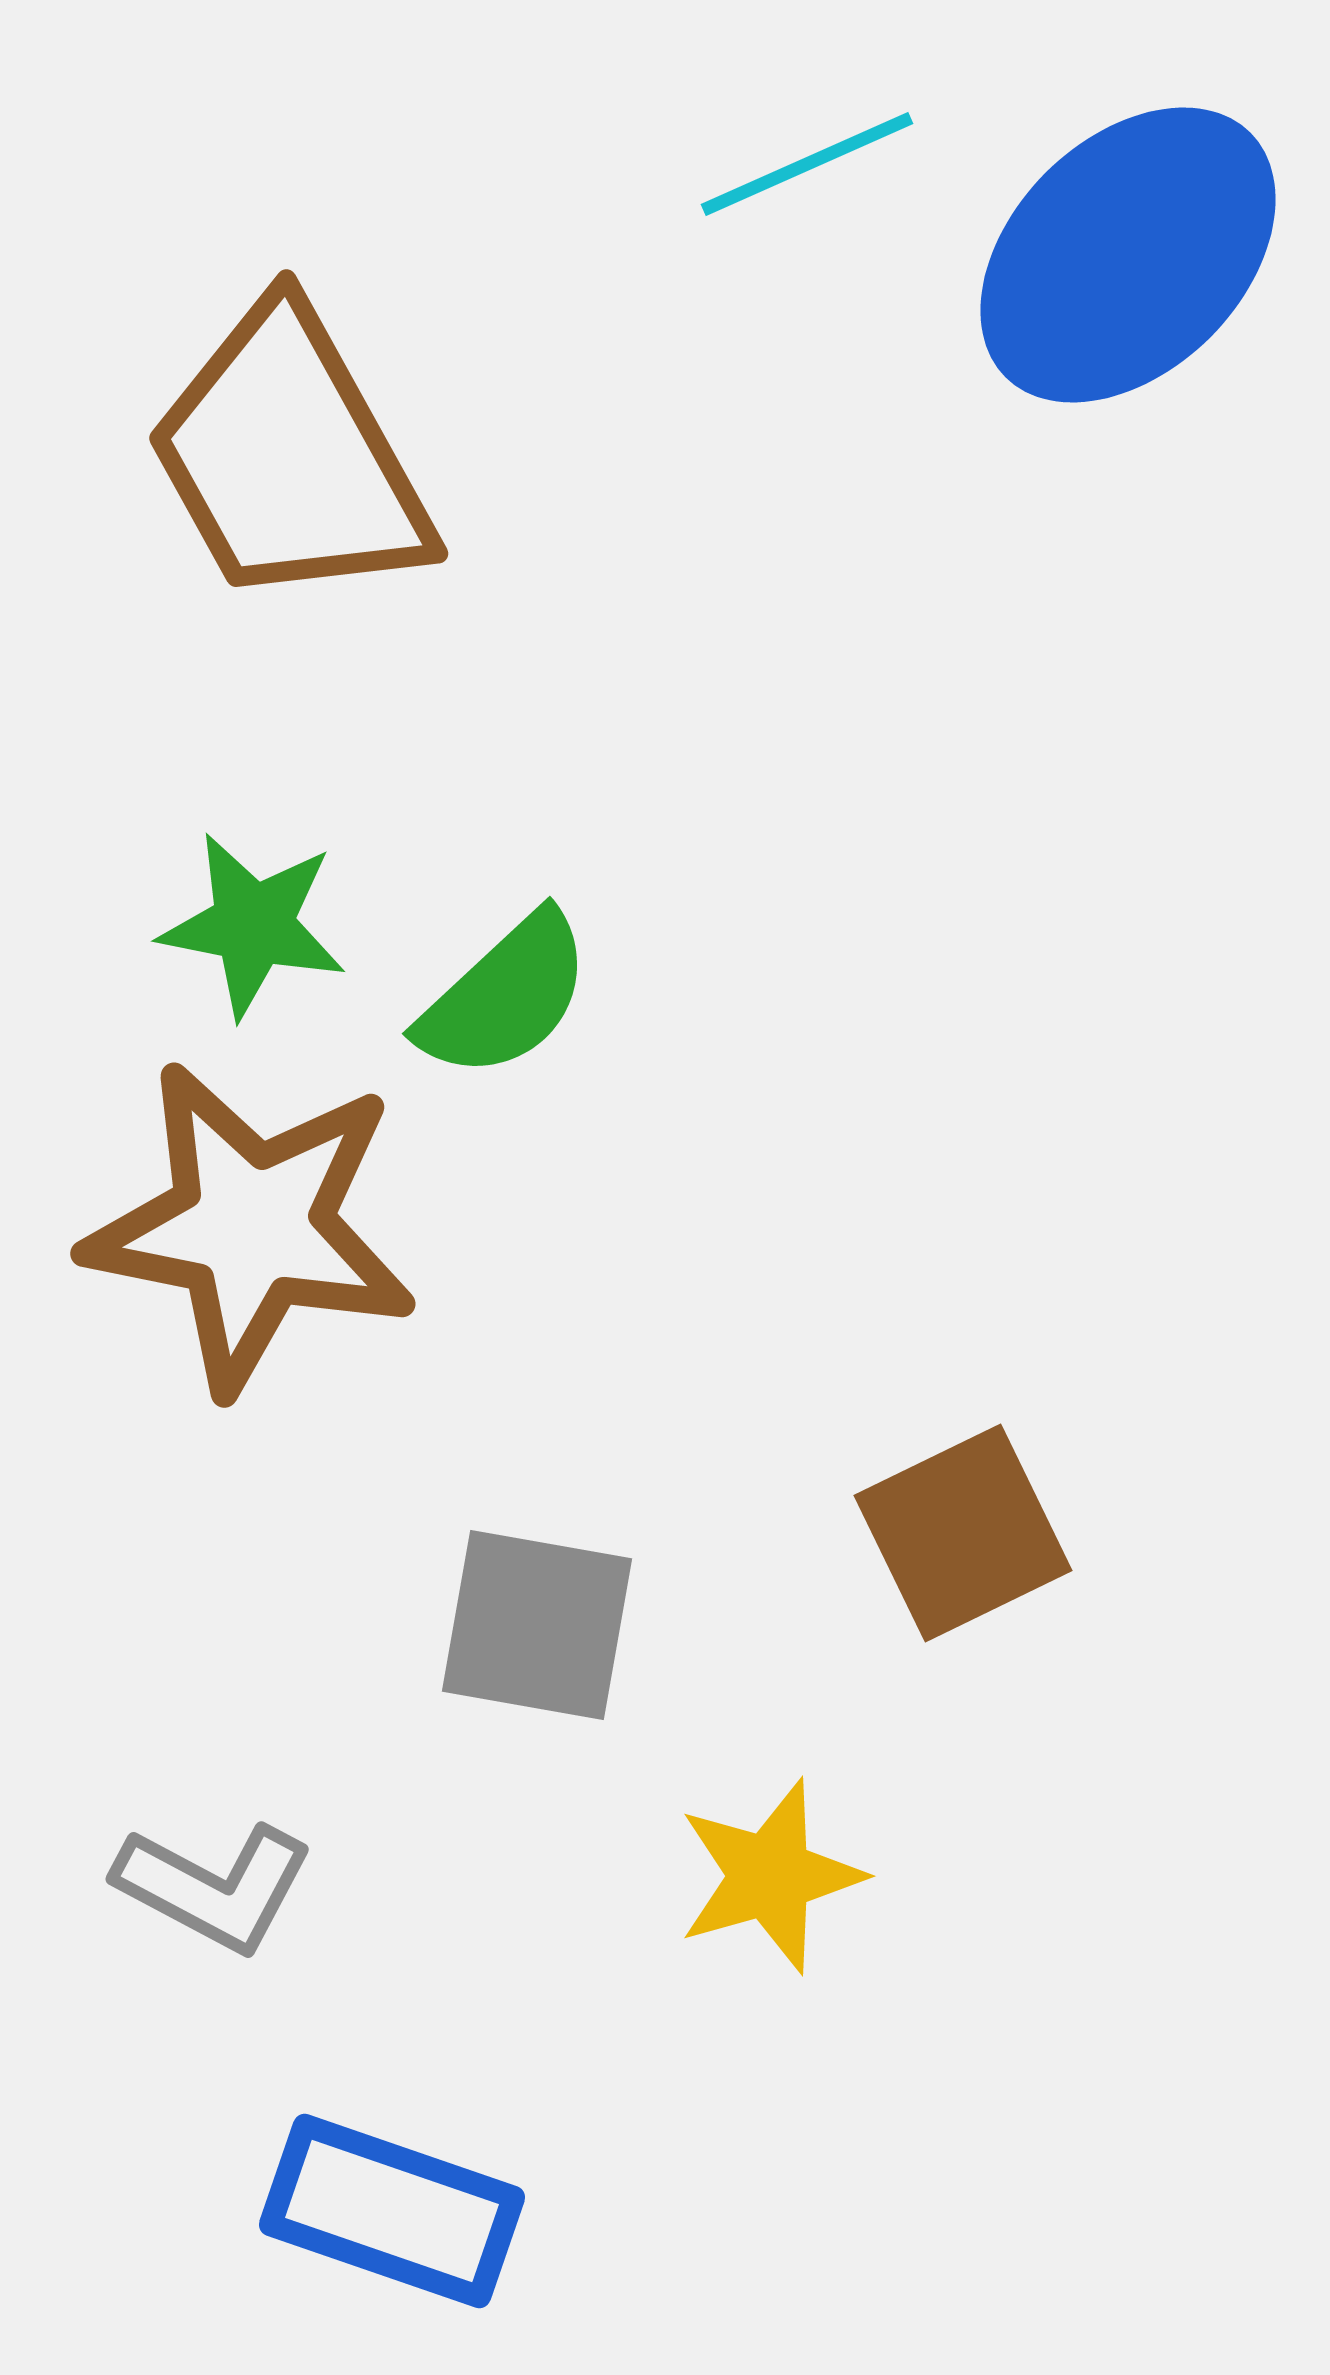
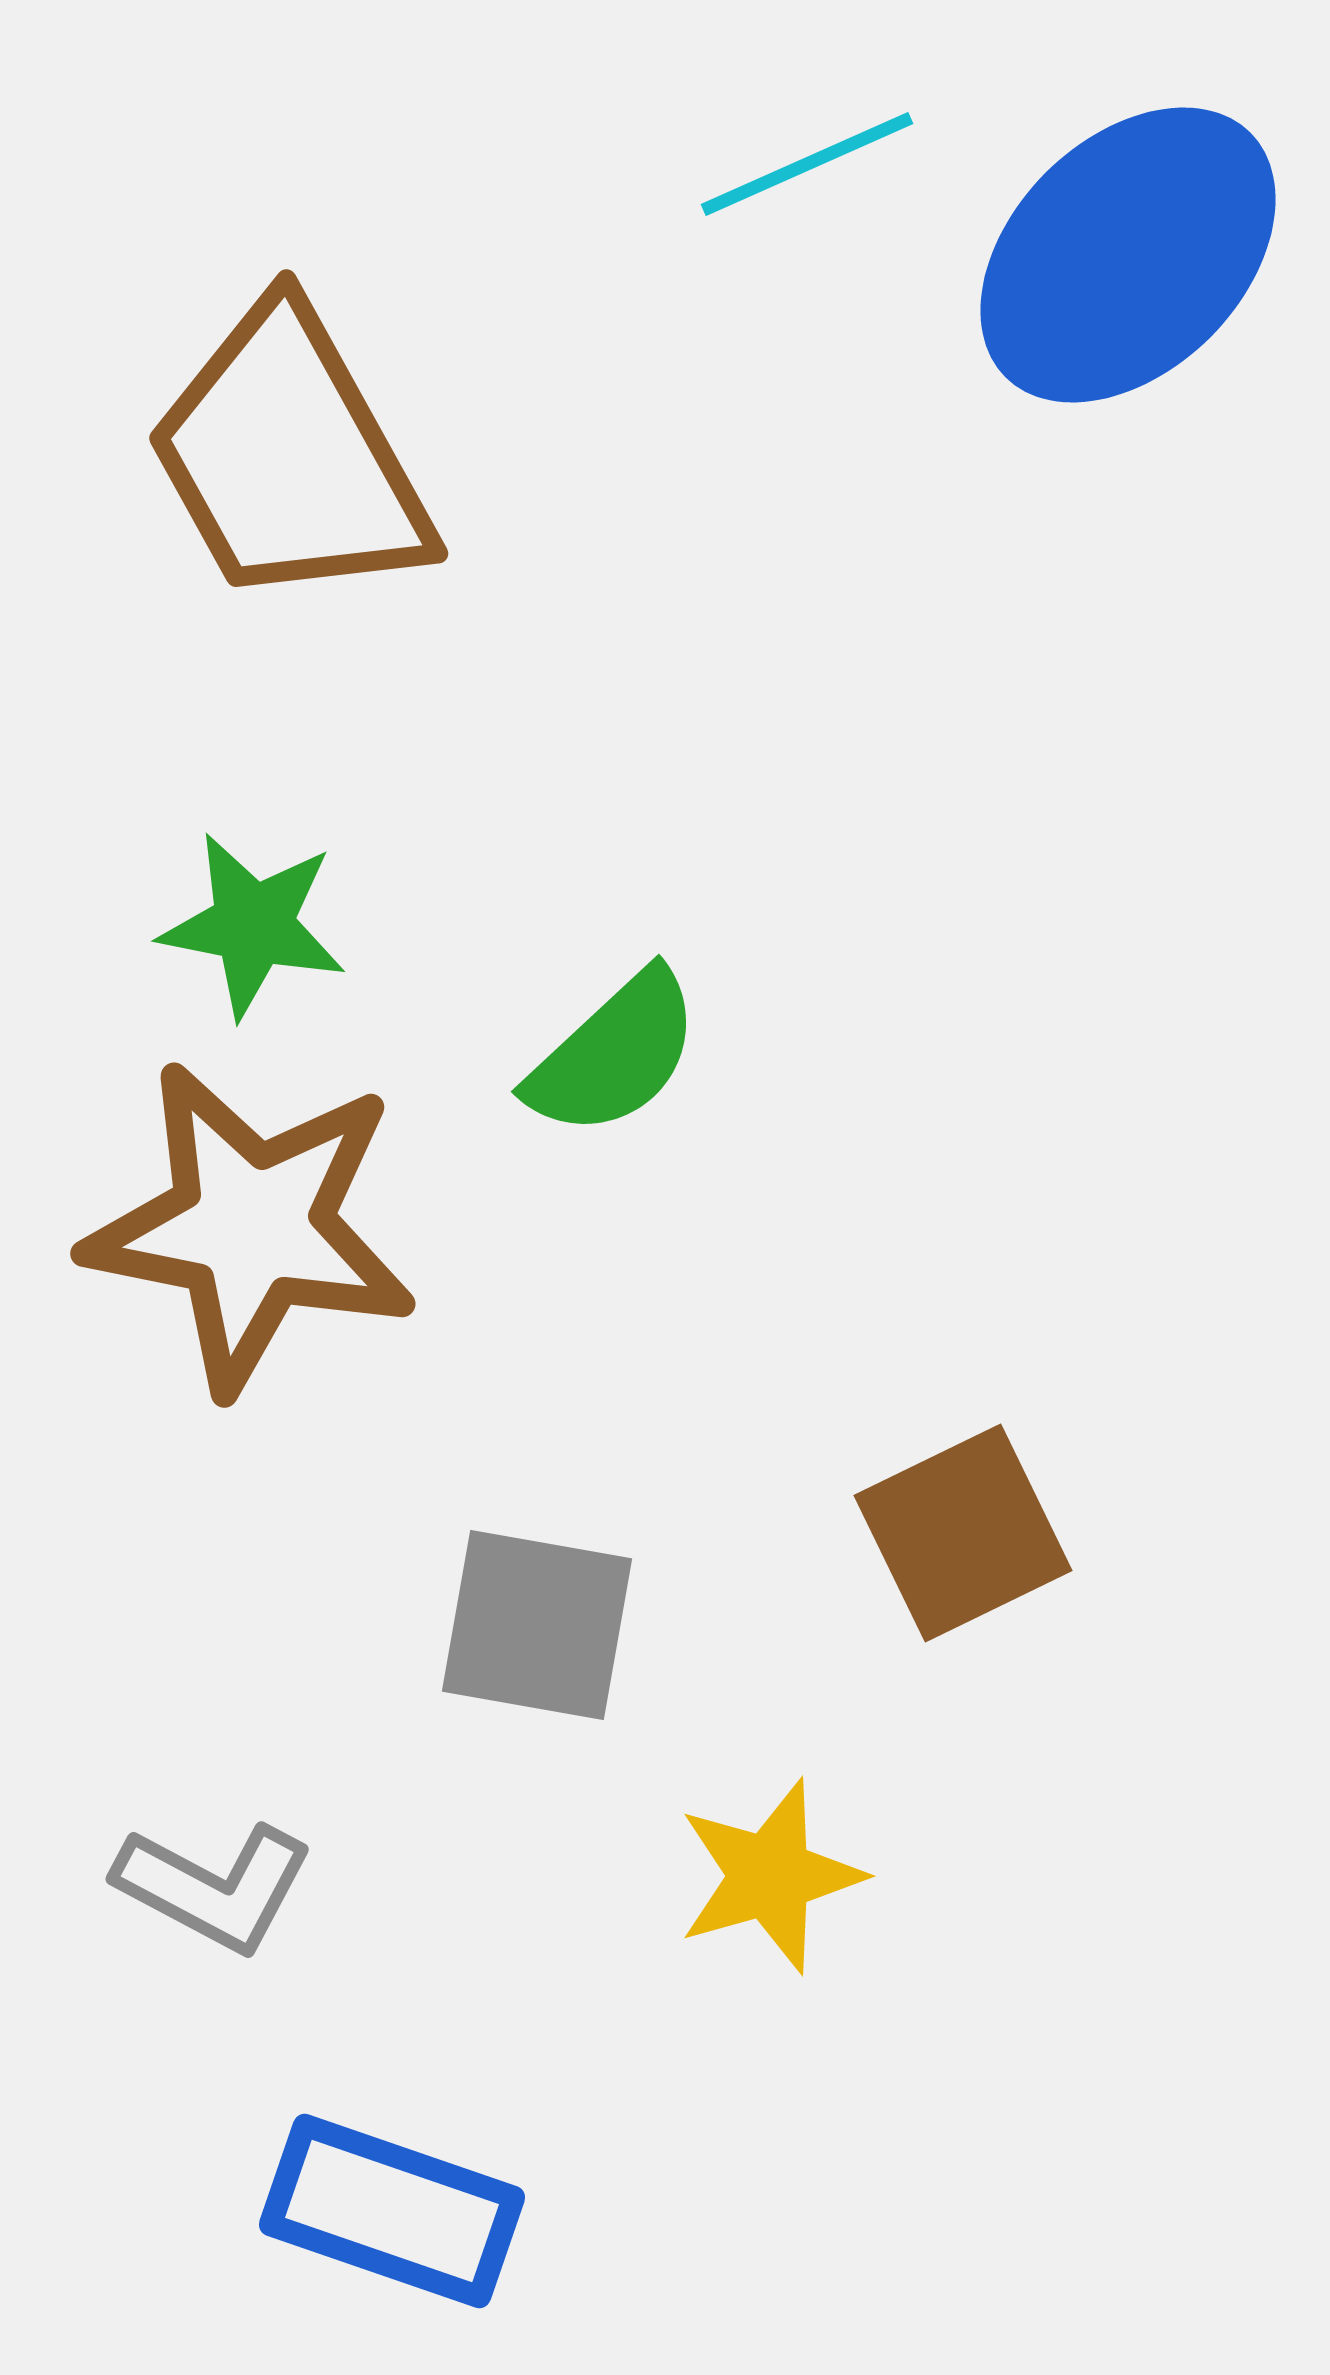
green semicircle: moved 109 px right, 58 px down
